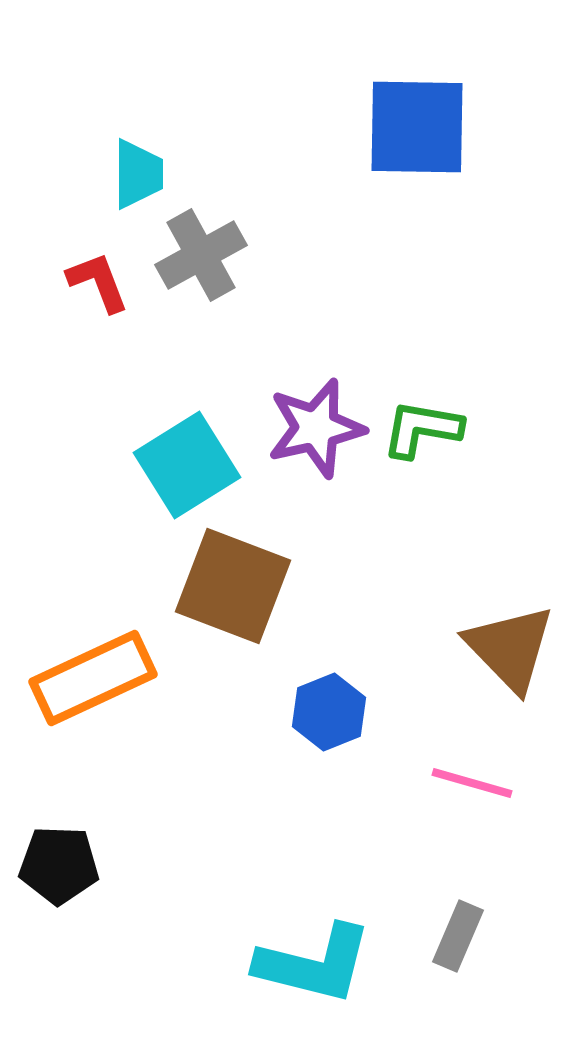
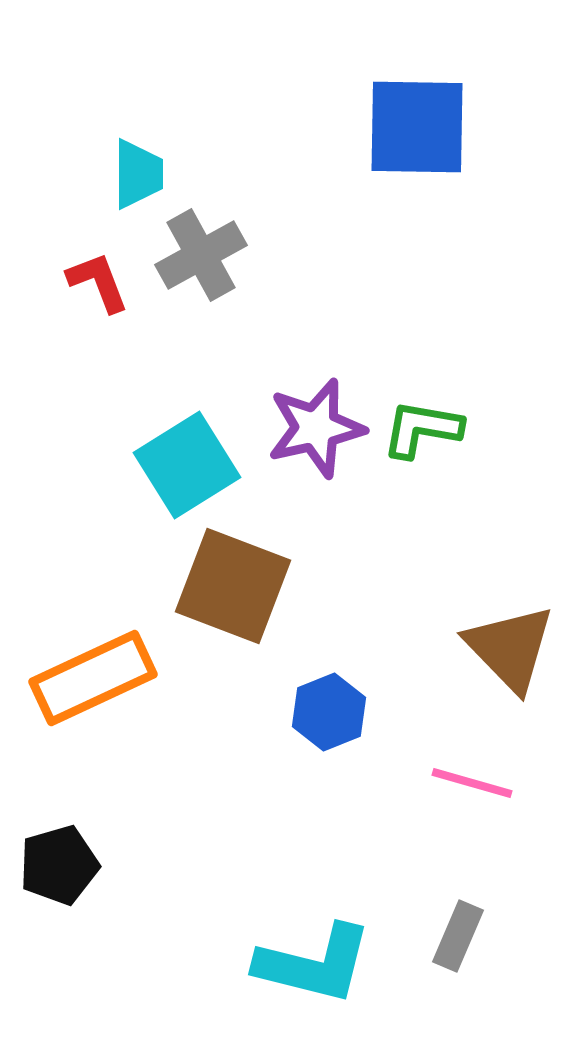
black pentagon: rotated 18 degrees counterclockwise
